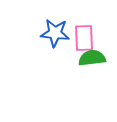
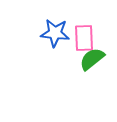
green semicircle: moved 1 px down; rotated 32 degrees counterclockwise
